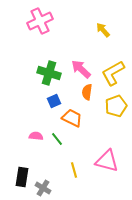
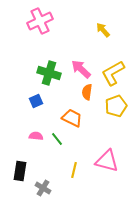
blue square: moved 18 px left
yellow line: rotated 28 degrees clockwise
black rectangle: moved 2 px left, 6 px up
